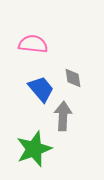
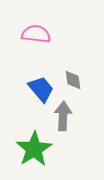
pink semicircle: moved 3 px right, 10 px up
gray diamond: moved 2 px down
green star: rotated 12 degrees counterclockwise
